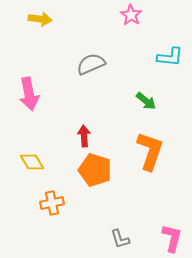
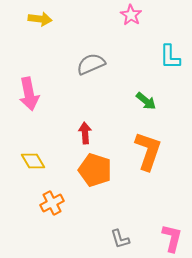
cyan L-shape: rotated 84 degrees clockwise
red arrow: moved 1 px right, 3 px up
orange L-shape: moved 2 px left
yellow diamond: moved 1 px right, 1 px up
orange cross: rotated 15 degrees counterclockwise
